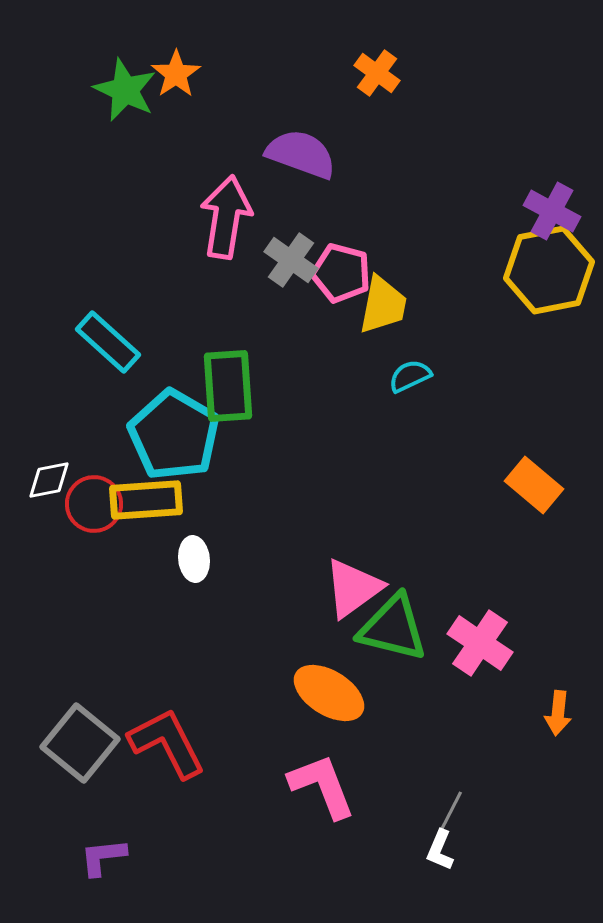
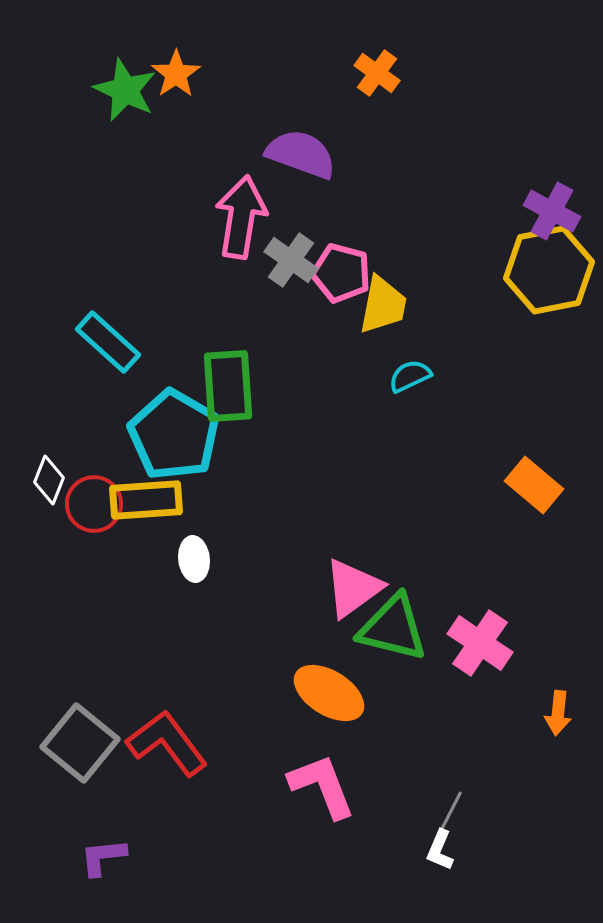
pink arrow: moved 15 px right
white diamond: rotated 57 degrees counterclockwise
red L-shape: rotated 10 degrees counterclockwise
